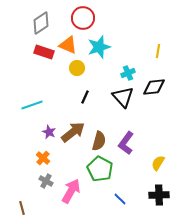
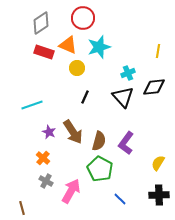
brown arrow: rotated 95 degrees clockwise
